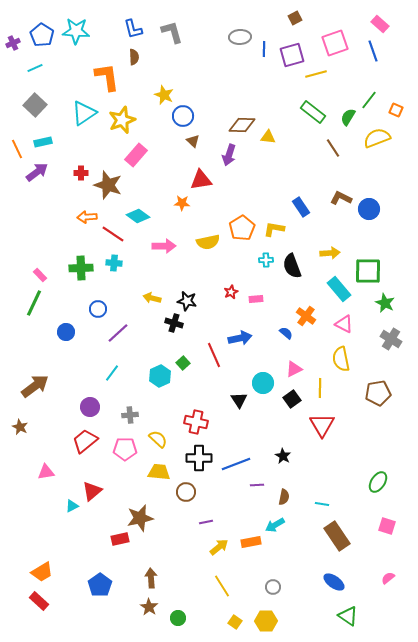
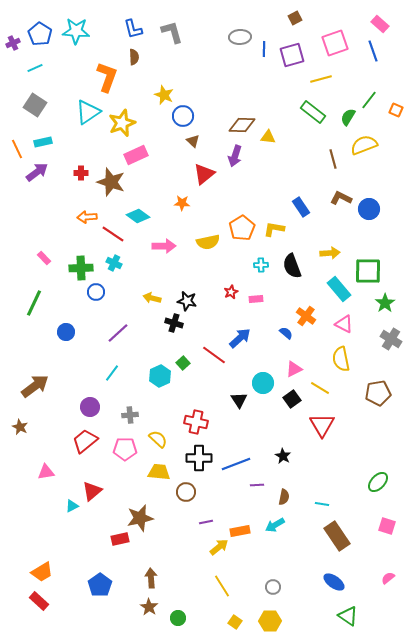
blue pentagon at (42, 35): moved 2 px left, 1 px up
yellow line at (316, 74): moved 5 px right, 5 px down
orange L-shape at (107, 77): rotated 28 degrees clockwise
gray square at (35, 105): rotated 10 degrees counterclockwise
cyan triangle at (84, 113): moved 4 px right, 1 px up
yellow star at (122, 120): moved 3 px down
yellow semicircle at (377, 138): moved 13 px left, 7 px down
brown line at (333, 148): moved 11 px down; rotated 18 degrees clockwise
pink rectangle at (136, 155): rotated 25 degrees clockwise
purple arrow at (229, 155): moved 6 px right, 1 px down
red triangle at (201, 180): moved 3 px right, 6 px up; rotated 30 degrees counterclockwise
brown star at (108, 185): moved 3 px right, 3 px up
cyan cross at (266, 260): moved 5 px left, 5 px down
cyan cross at (114, 263): rotated 21 degrees clockwise
pink rectangle at (40, 275): moved 4 px right, 17 px up
green star at (385, 303): rotated 12 degrees clockwise
blue circle at (98, 309): moved 2 px left, 17 px up
blue arrow at (240, 338): rotated 30 degrees counterclockwise
red line at (214, 355): rotated 30 degrees counterclockwise
yellow line at (320, 388): rotated 60 degrees counterclockwise
green ellipse at (378, 482): rotated 10 degrees clockwise
orange rectangle at (251, 542): moved 11 px left, 11 px up
yellow hexagon at (266, 621): moved 4 px right
